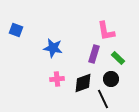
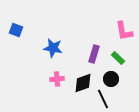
pink L-shape: moved 18 px right
